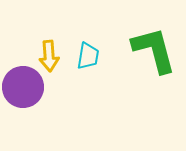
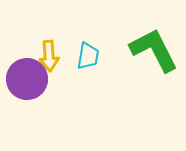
green L-shape: rotated 12 degrees counterclockwise
purple circle: moved 4 px right, 8 px up
